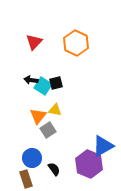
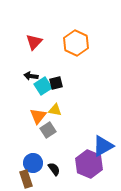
black arrow: moved 4 px up
cyan square: rotated 24 degrees clockwise
blue circle: moved 1 px right, 5 px down
